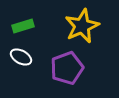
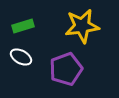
yellow star: rotated 16 degrees clockwise
purple pentagon: moved 1 px left, 1 px down
